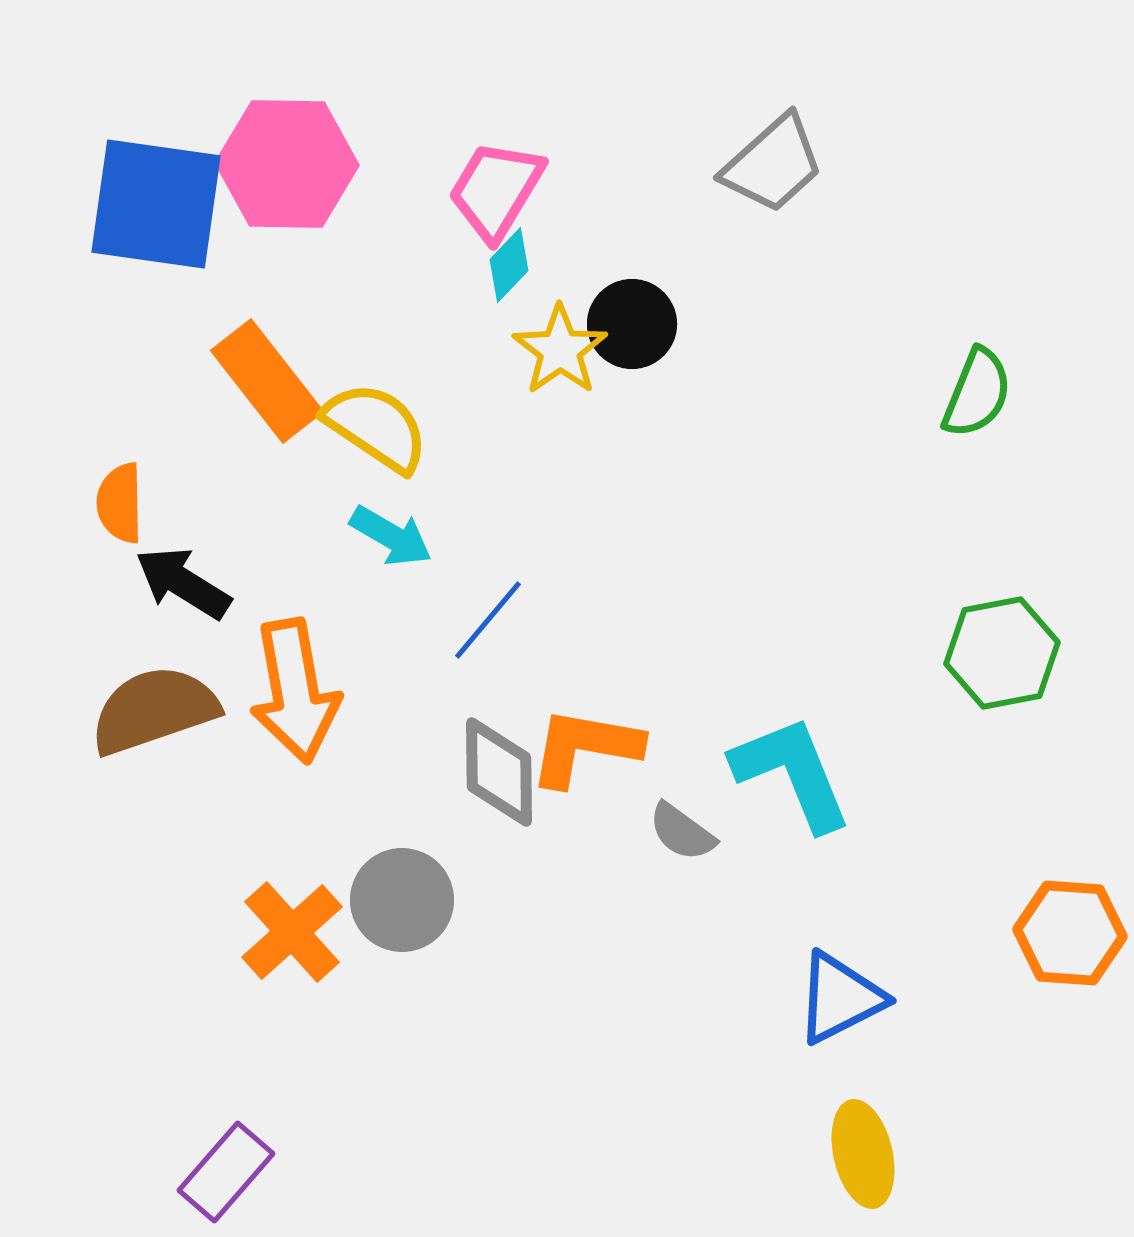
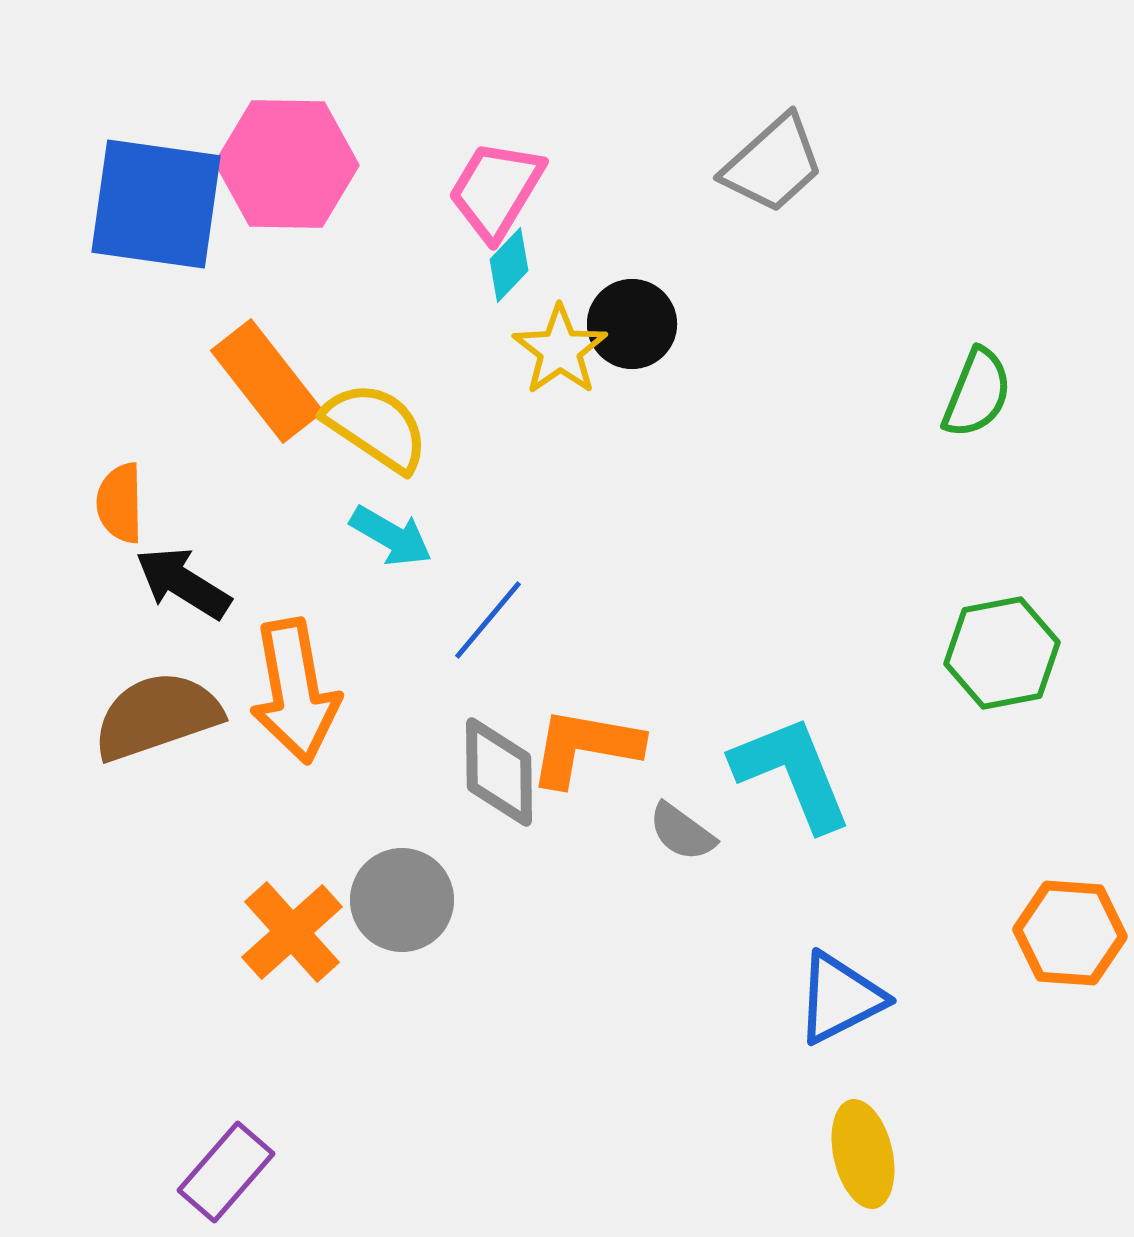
brown semicircle: moved 3 px right, 6 px down
